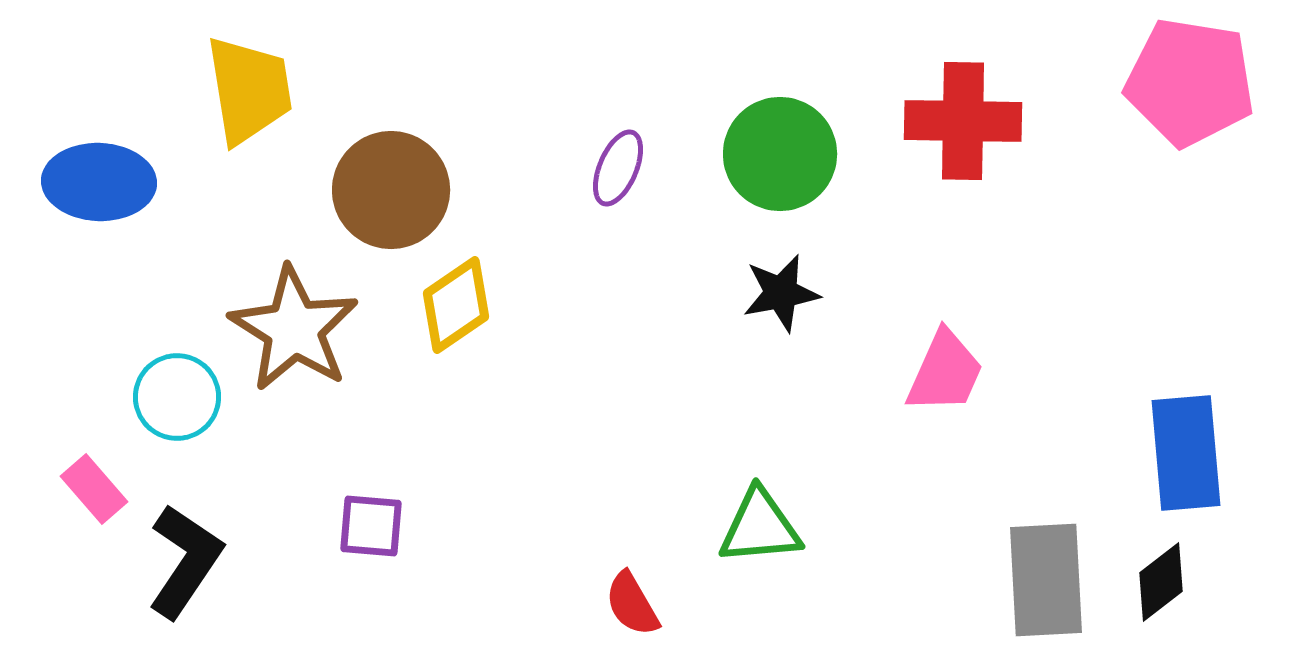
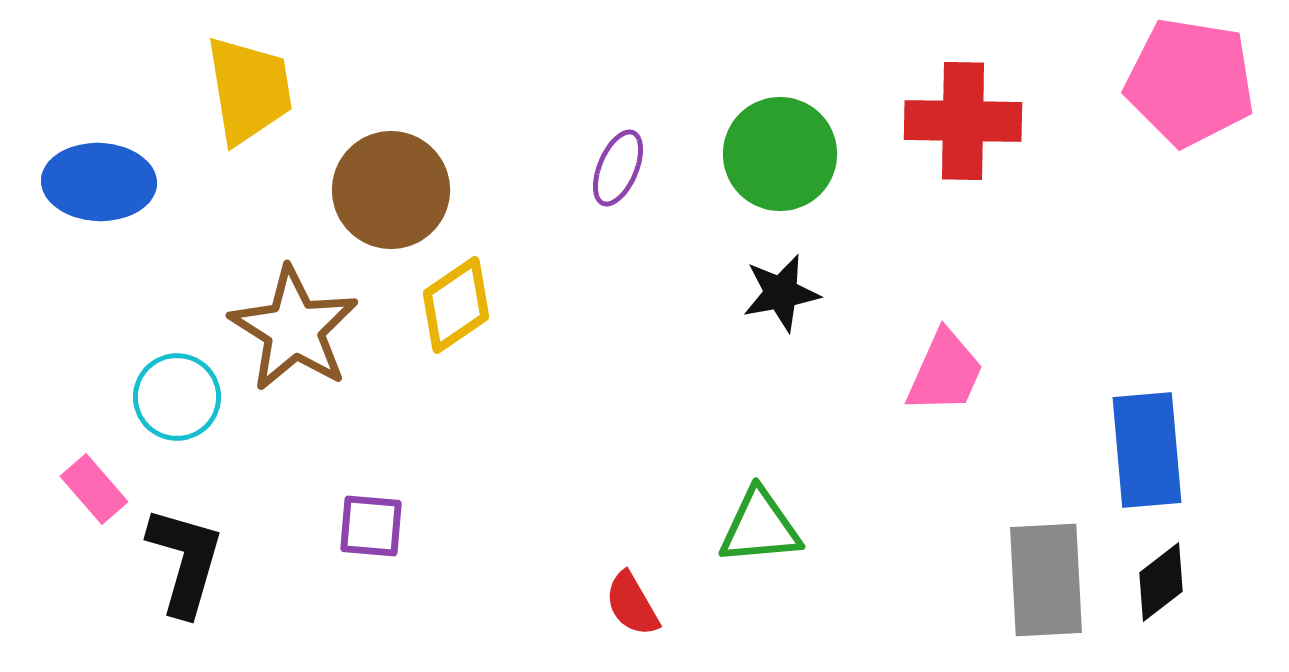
blue rectangle: moved 39 px left, 3 px up
black L-shape: rotated 18 degrees counterclockwise
